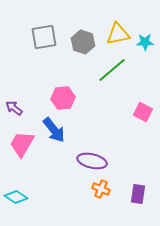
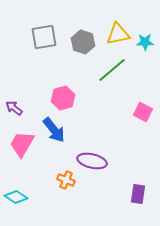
pink hexagon: rotated 10 degrees counterclockwise
orange cross: moved 35 px left, 9 px up
